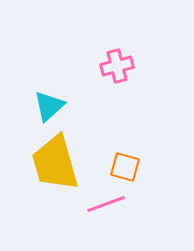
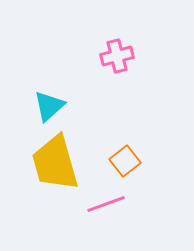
pink cross: moved 10 px up
orange square: moved 6 px up; rotated 36 degrees clockwise
